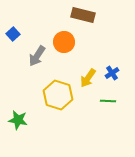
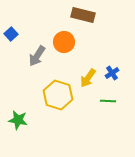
blue square: moved 2 px left
